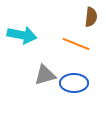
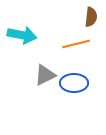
orange line: rotated 36 degrees counterclockwise
gray triangle: rotated 10 degrees counterclockwise
